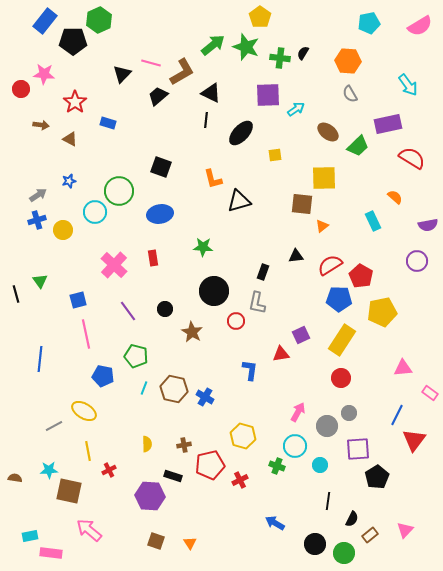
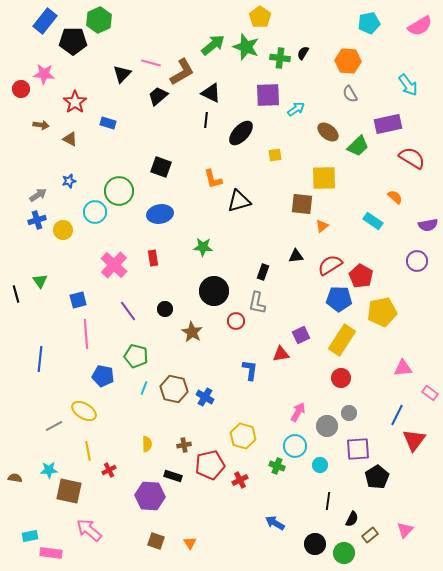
cyan rectangle at (373, 221): rotated 30 degrees counterclockwise
pink line at (86, 334): rotated 8 degrees clockwise
